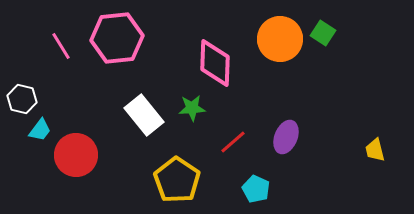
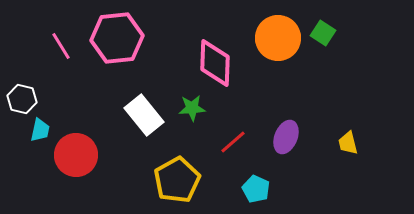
orange circle: moved 2 px left, 1 px up
cyan trapezoid: rotated 25 degrees counterclockwise
yellow trapezoid: moved 27 px left, 7 px up
yellow pentagon: rotated 9 degrees clockwise
